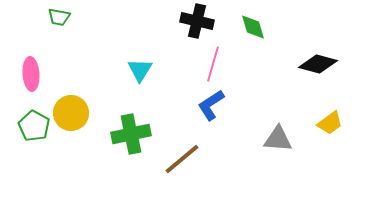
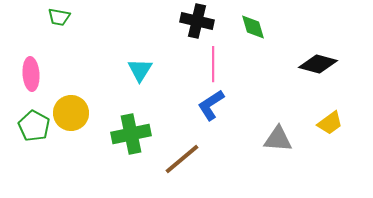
pink line: rotated 16 degrees counterclockwise
